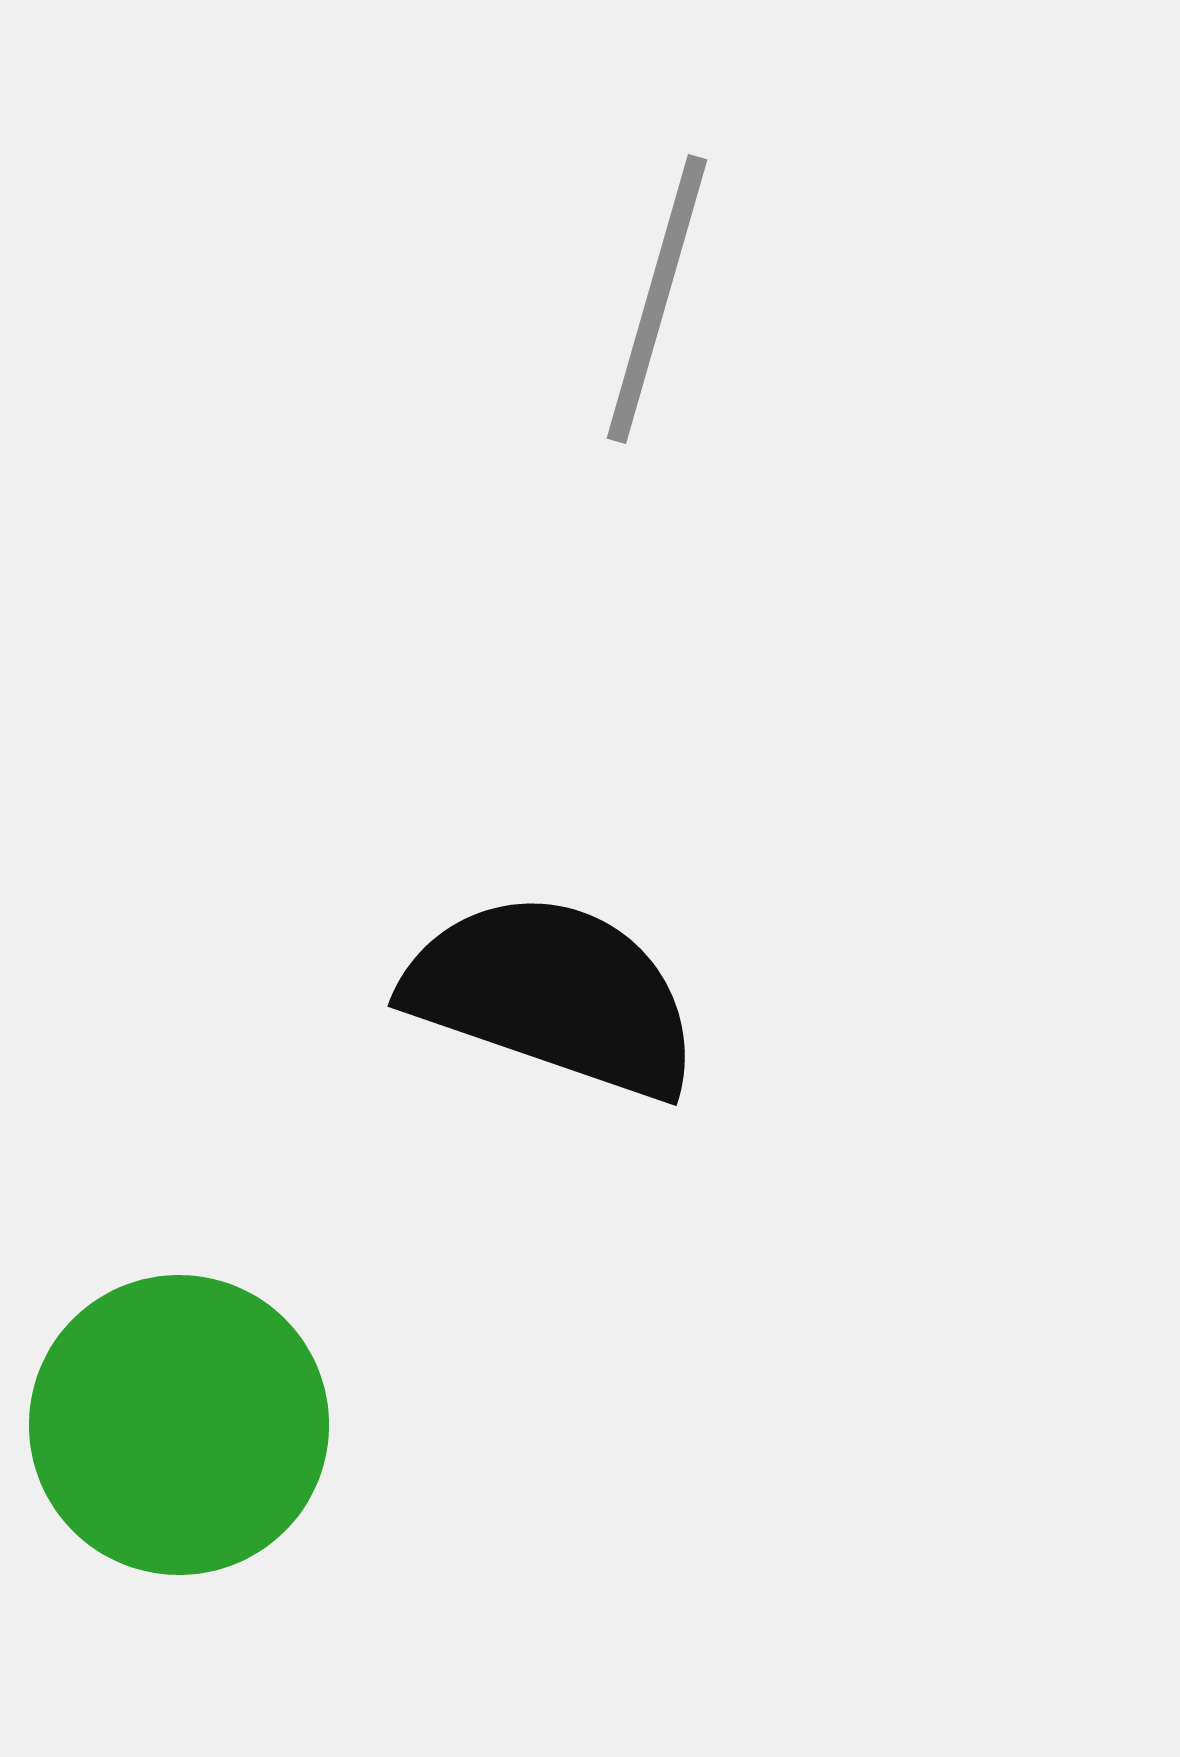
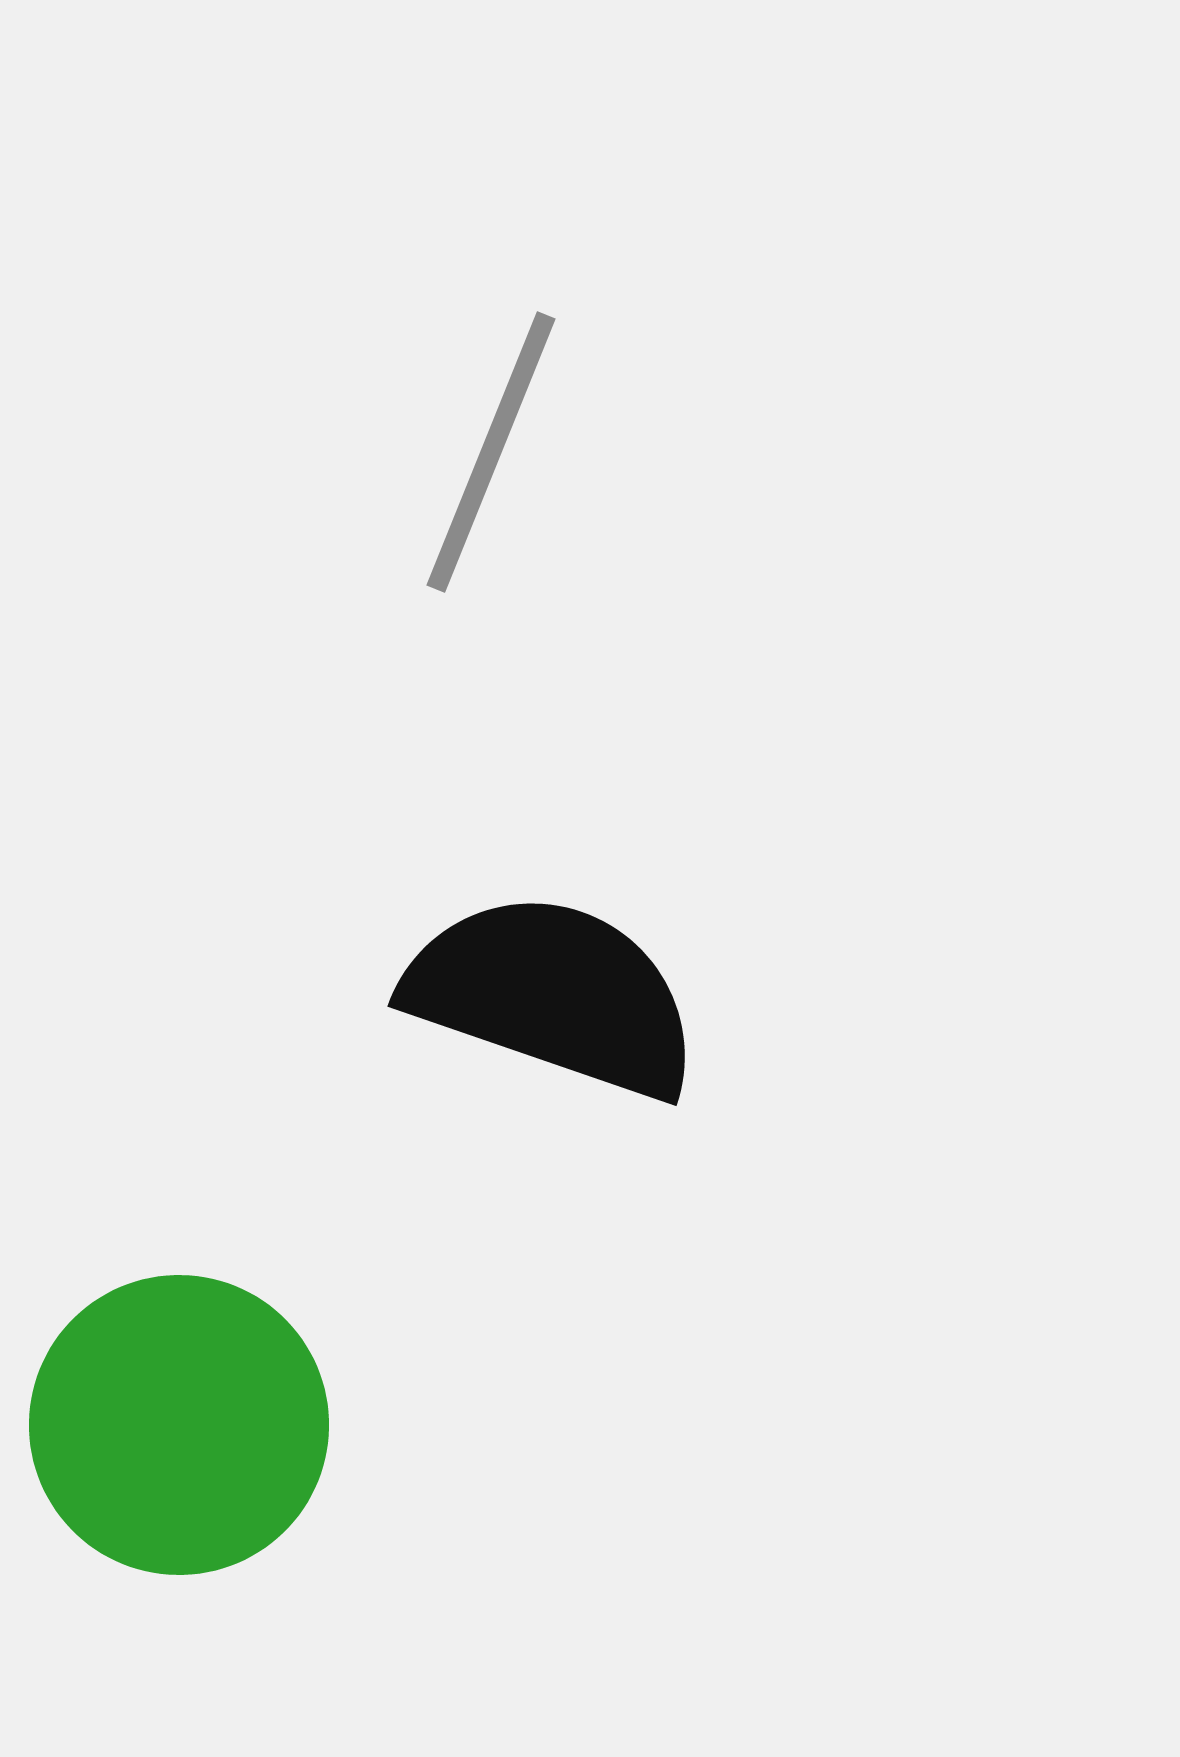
gray line: moved 166 px left, 153 px down; rotated 6 degrees clockwise
